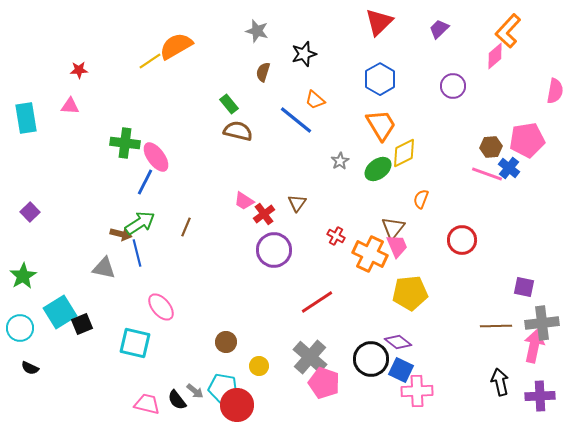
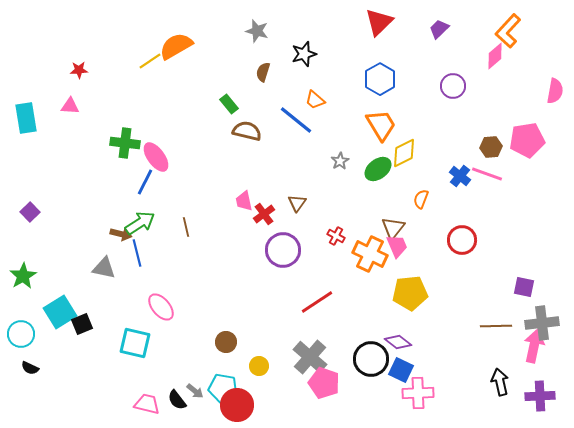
brown semicircle at (238, 131): moved 9 px right
blue cross at (509, 168): moved 49 px left, 8 px down
pink trapezoid at (244, 201): rotated 45 degrees clockwise
brown line at (186, 227): rotated 36 degrees counterclockwise
purple circle at (274, 250): moved 9 px right
cyan circle at (20, 328): moved 1 px right, 6 px down
pink cross at (417, 391): moved 1 px right, 2 px down
